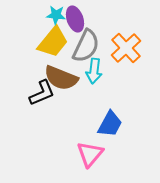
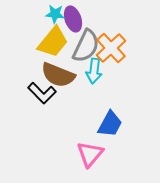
cyan star: moved 1 px left, 1 px up
purple ellipse: moved 2 px left
orange cross: moved 15 px left
brown semicircle: moved 3 px left, 3 px up
black L-shape: rotated 68 degrees clockwise
